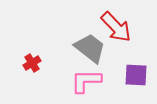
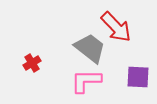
purple square: moved 2 px right, 2 px down
